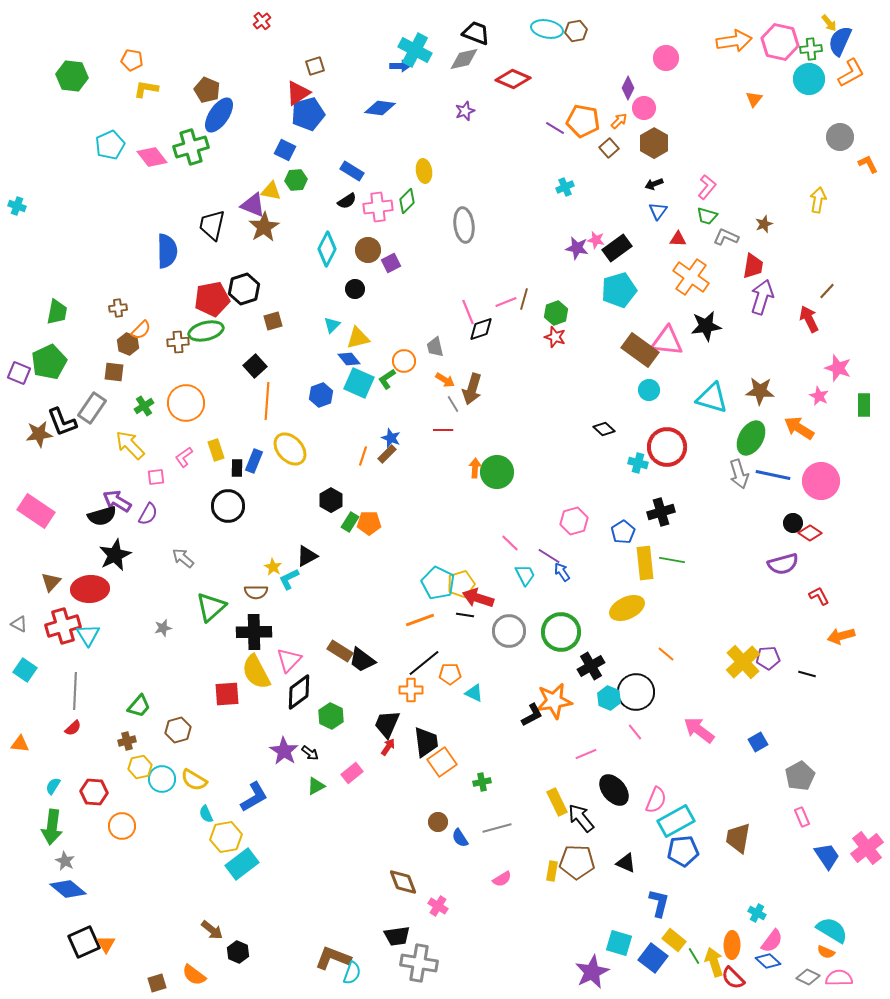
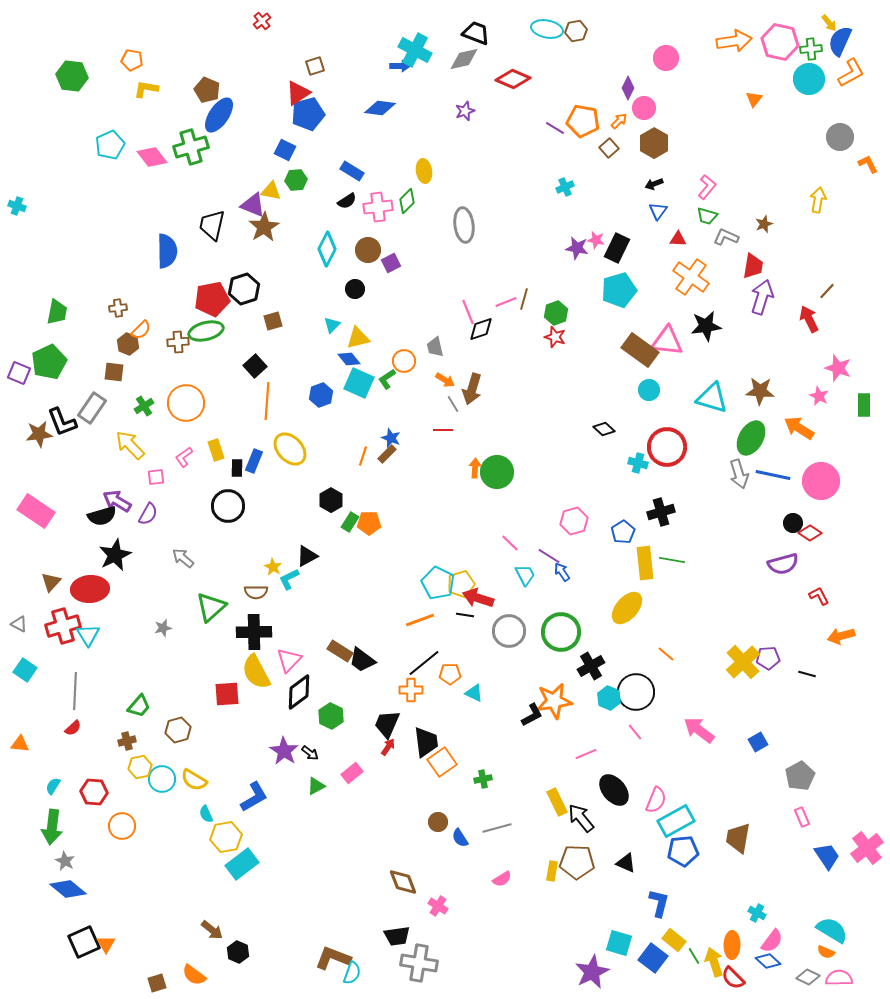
black rectangle at (617, 248): rotated 28 degrees counterclockwise
yellow ellipse at (627, 608): rotated 24 degrees counterclockwise
green cross at (482, 782): moved 1 px right, 3 px up
